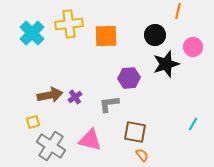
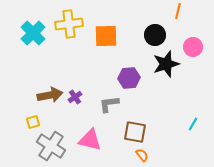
cyan cross: moved 1 px right
